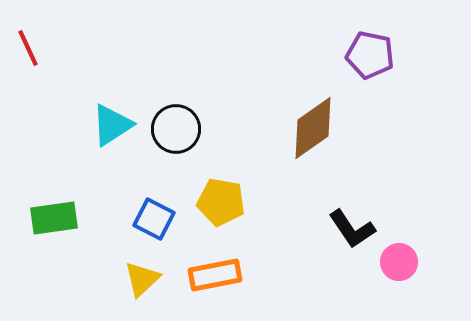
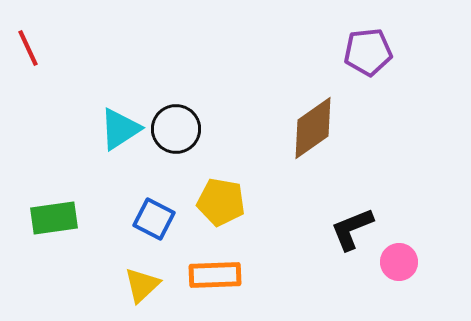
purple pentagon: moved 2 px left, 3 px up; rotated 18 degrees counterclockwise
cyan triangle: moved 8 px right, 4 px down
black L-shape: rotated 102 degrees clockwise
orange rectangle: rotated 9 degrees clockwise
yellow triangle: moved 6 px down
